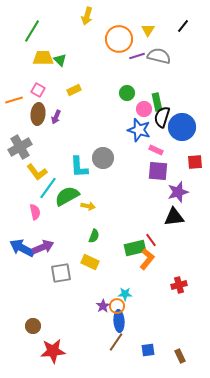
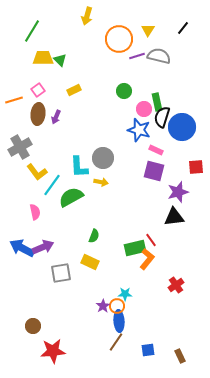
black line at (183, 26): moved 2 px down
pink square at (38, 90): rotated 24 degrees clockwise
green circle at (127, 93): moved 3 px left, 2 px up
red square at (195, 162): moved 1 px right, 5 px down
purple square at (158, 171): moved 4 px left; rotated 10 degrees clockwise
cyan line at (48, 188): moved 4 px right, 3 px up
green semicircle at (67, 196): moved 4 px right, 1 px down
yellow arrow at (88, 206): moved 13 px right, 24 px up
red cross at (179, 285): moved 3 px left; rotated 21 degrees counterclockwise
